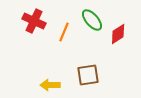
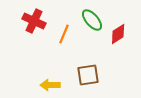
orange line: moved 2 px down
